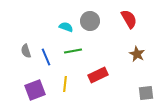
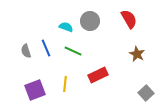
green line: rotated 36 degrees clockwise
blue line: moved 9 px up
gray square: rotated 35 degrees counterclockwise
